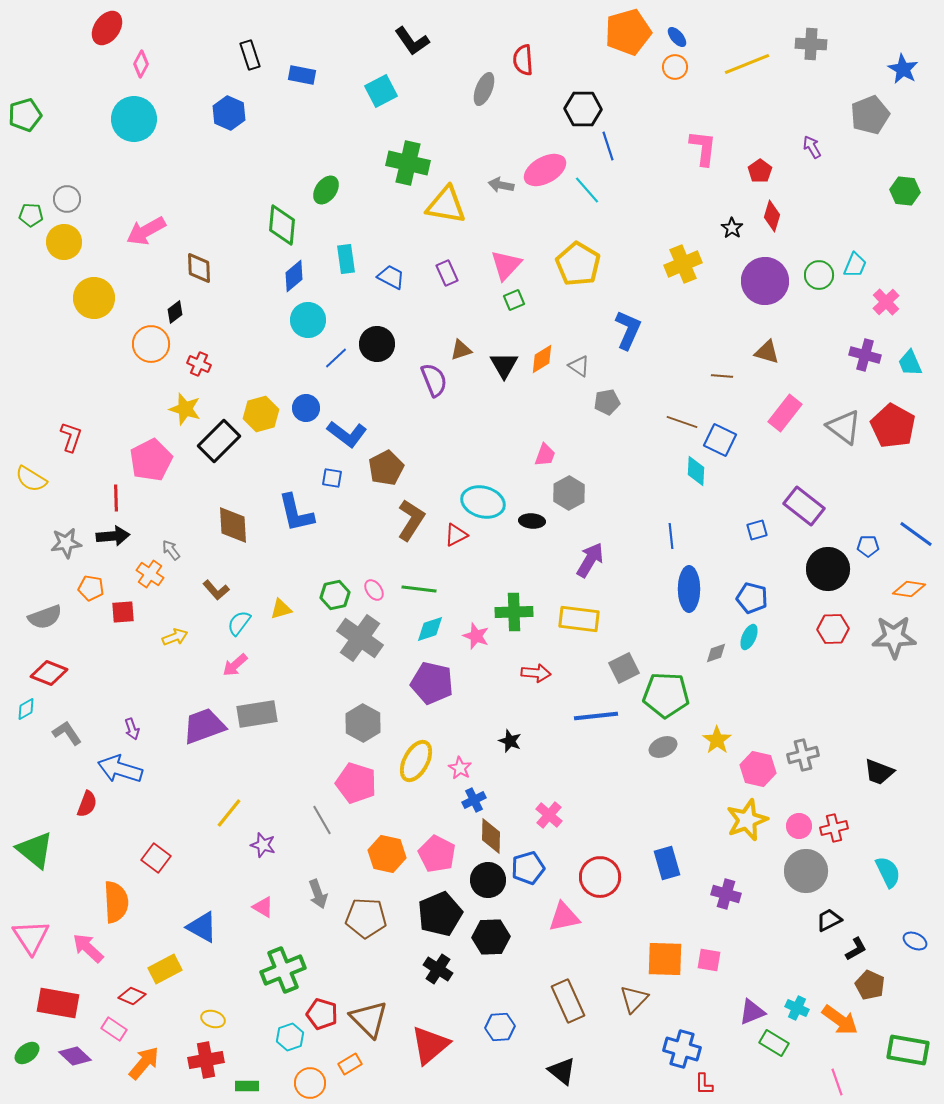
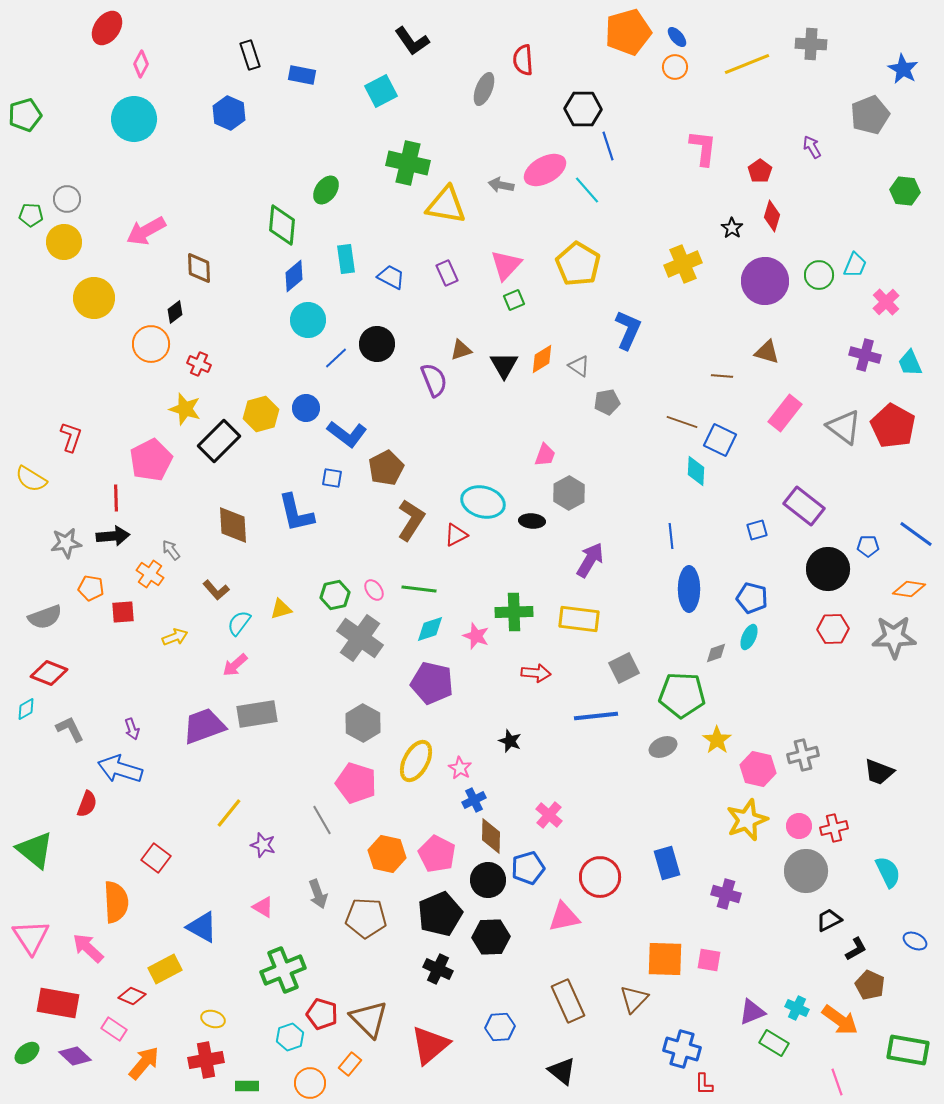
green pentagon at (666, 695): moved 16 px right
gray L-shape at (67, 733): moved 3 px right, 4 px up; rotated 8 degrees clockwise
black cross at (438, 969): rotated 8 degrees counterclockwise
orange rectangle at (350, 1064): rotated 20 degrees counterclockwise
